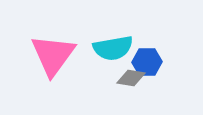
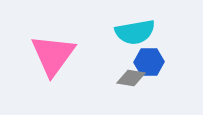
cyan semicircle: moved 22 px right, 16 px up
blue hexagon: moved 2 px right
